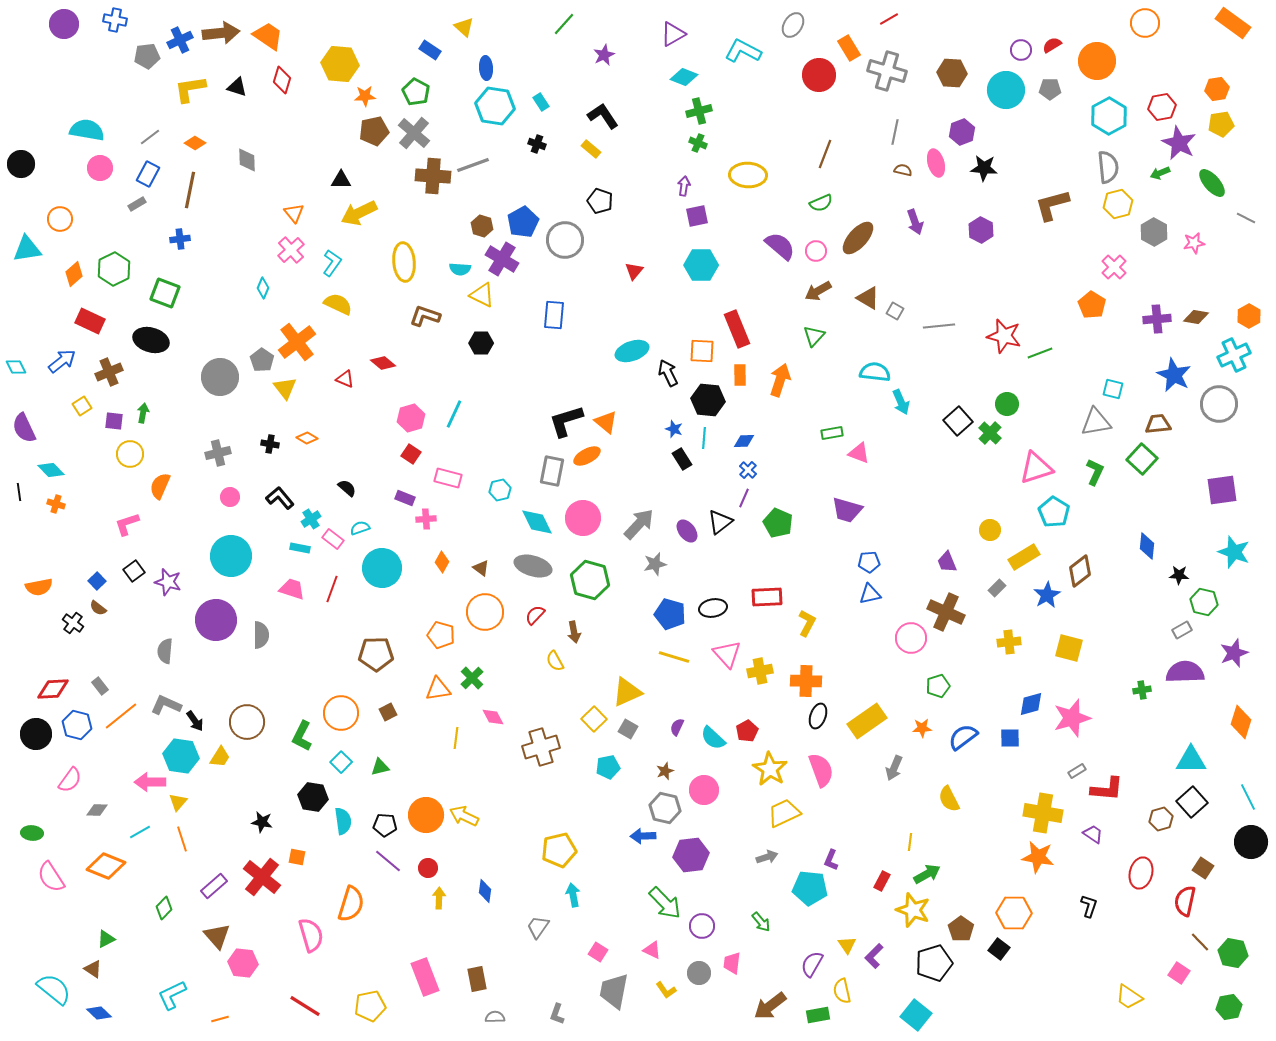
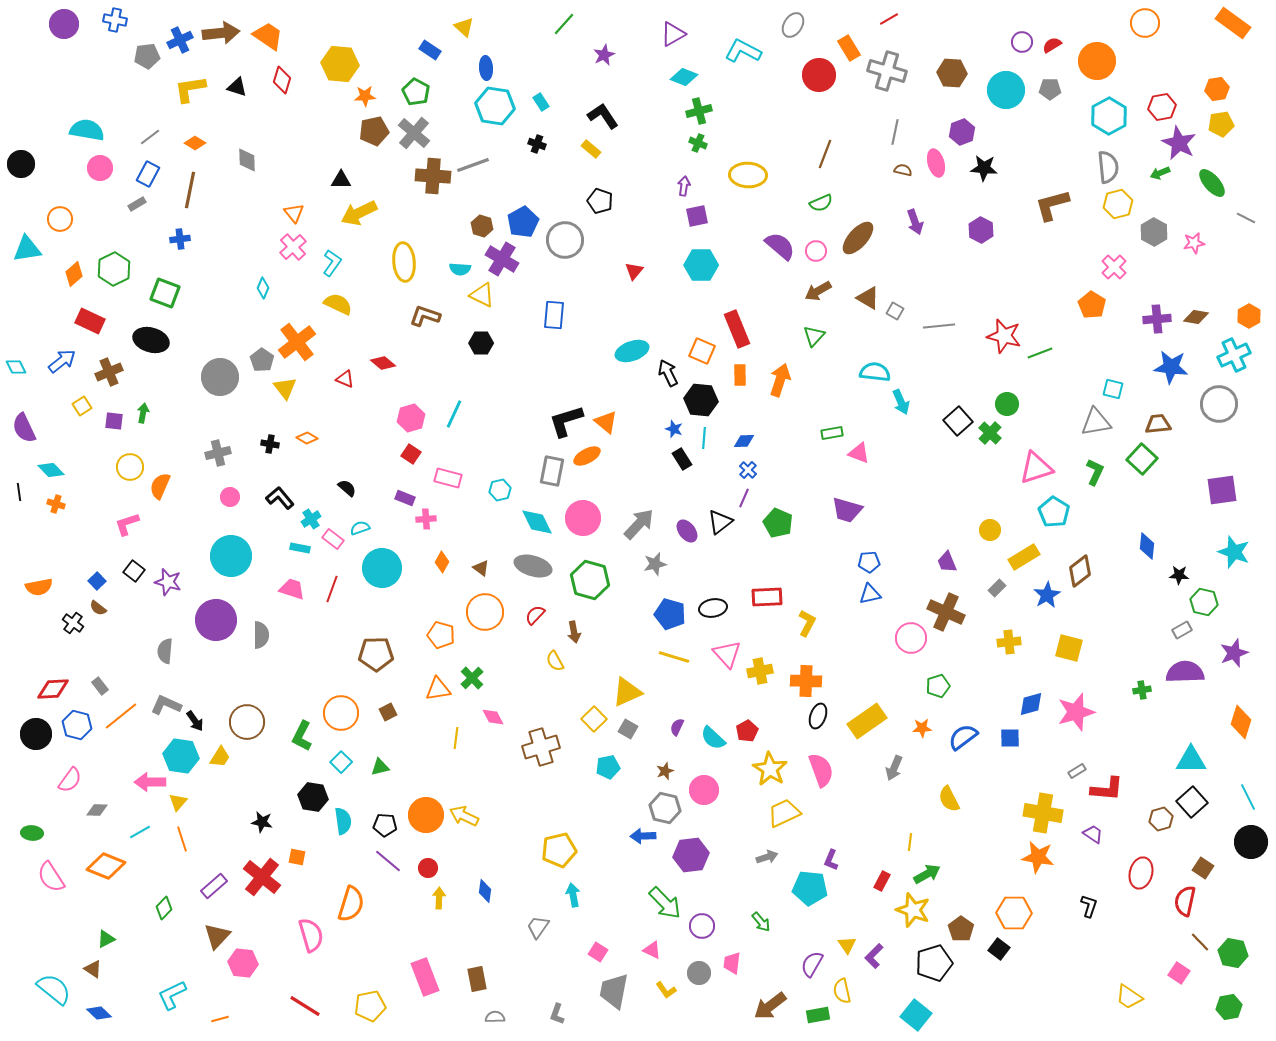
purple circle at (1021, 50): moved 1 px right, 8 px up
pink cross at (291, 250): moved 2 px right, 3 px up
orange square at (702, 351): rotated 20 degrees clockwise
blue star at (1174, 375): moved 3 px left, 8 px up; rotated 20 degrees counterclockwise
black hexagon at (708, 400): moved 7 px left
yellow circle at (130, 454): moved 13 px down
black square at (134, 571): rotated 15 degrees counterclockwise
pink star at (1072, 718): moved 4 px right, 6 px up
brown triangle at (217, 936): rotated 24 degrees clockwise
